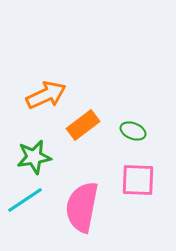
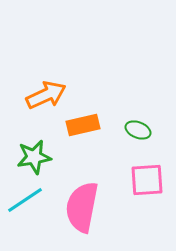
orange rectangle: rotated 24 degrees clockwise
green ellipse: moved 5 px right, 1 px up
pink square: moved 9 px right; rotated 6 degrees counterclockwise
